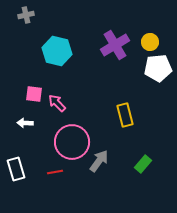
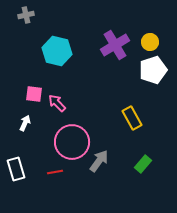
white pentagon: moved 5 px left, 2 px down; rotated 12 degrees counterclockwise
yellow rectangle: moved 7 px right, 3 px down; rotated 15 degrees counterclockwise
white arrow: rotated 112 degrees clockwise
